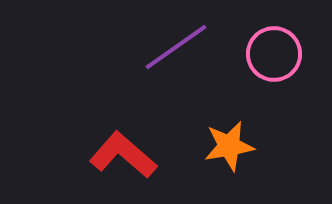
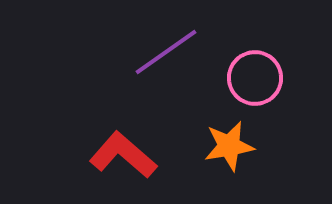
purple line: moved 10 px left, 5 px down
pink circle: moved 19 px left, 24 px down
